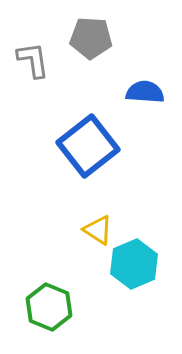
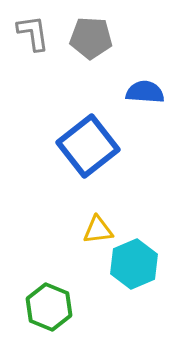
gray L-shape: moved 27 px up
yellow triangle: rotated 40 degrees counterclockwise
